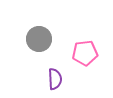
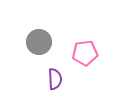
gray circle: moved 3 px down
